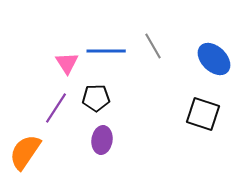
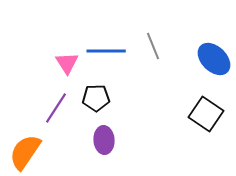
gray line: rotated 8 degrees clockwise
black square: moved 3 px right; rotated 16 degrees clockwise
purple ellipse: moved 2 px right; rotated 12 degrees counterclockwise
